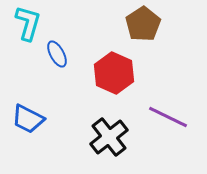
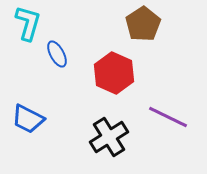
black cross: rotated 6 degrees clockwise
